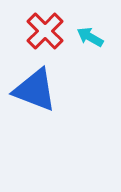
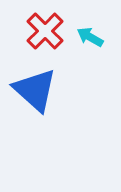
blue triangle: rotated 21 degrees clockwise
